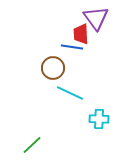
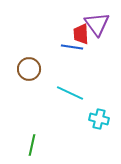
purple triangle: moved 1 px right, 6 px down
brown circle: moved 24 px left, 1 px down
cyan cross: rotated 12 degrees clockwise
green line: rotated 35 degrees counterclockwise
